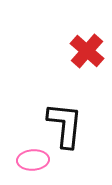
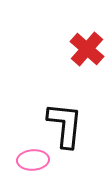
red cross: moved 2 px up
